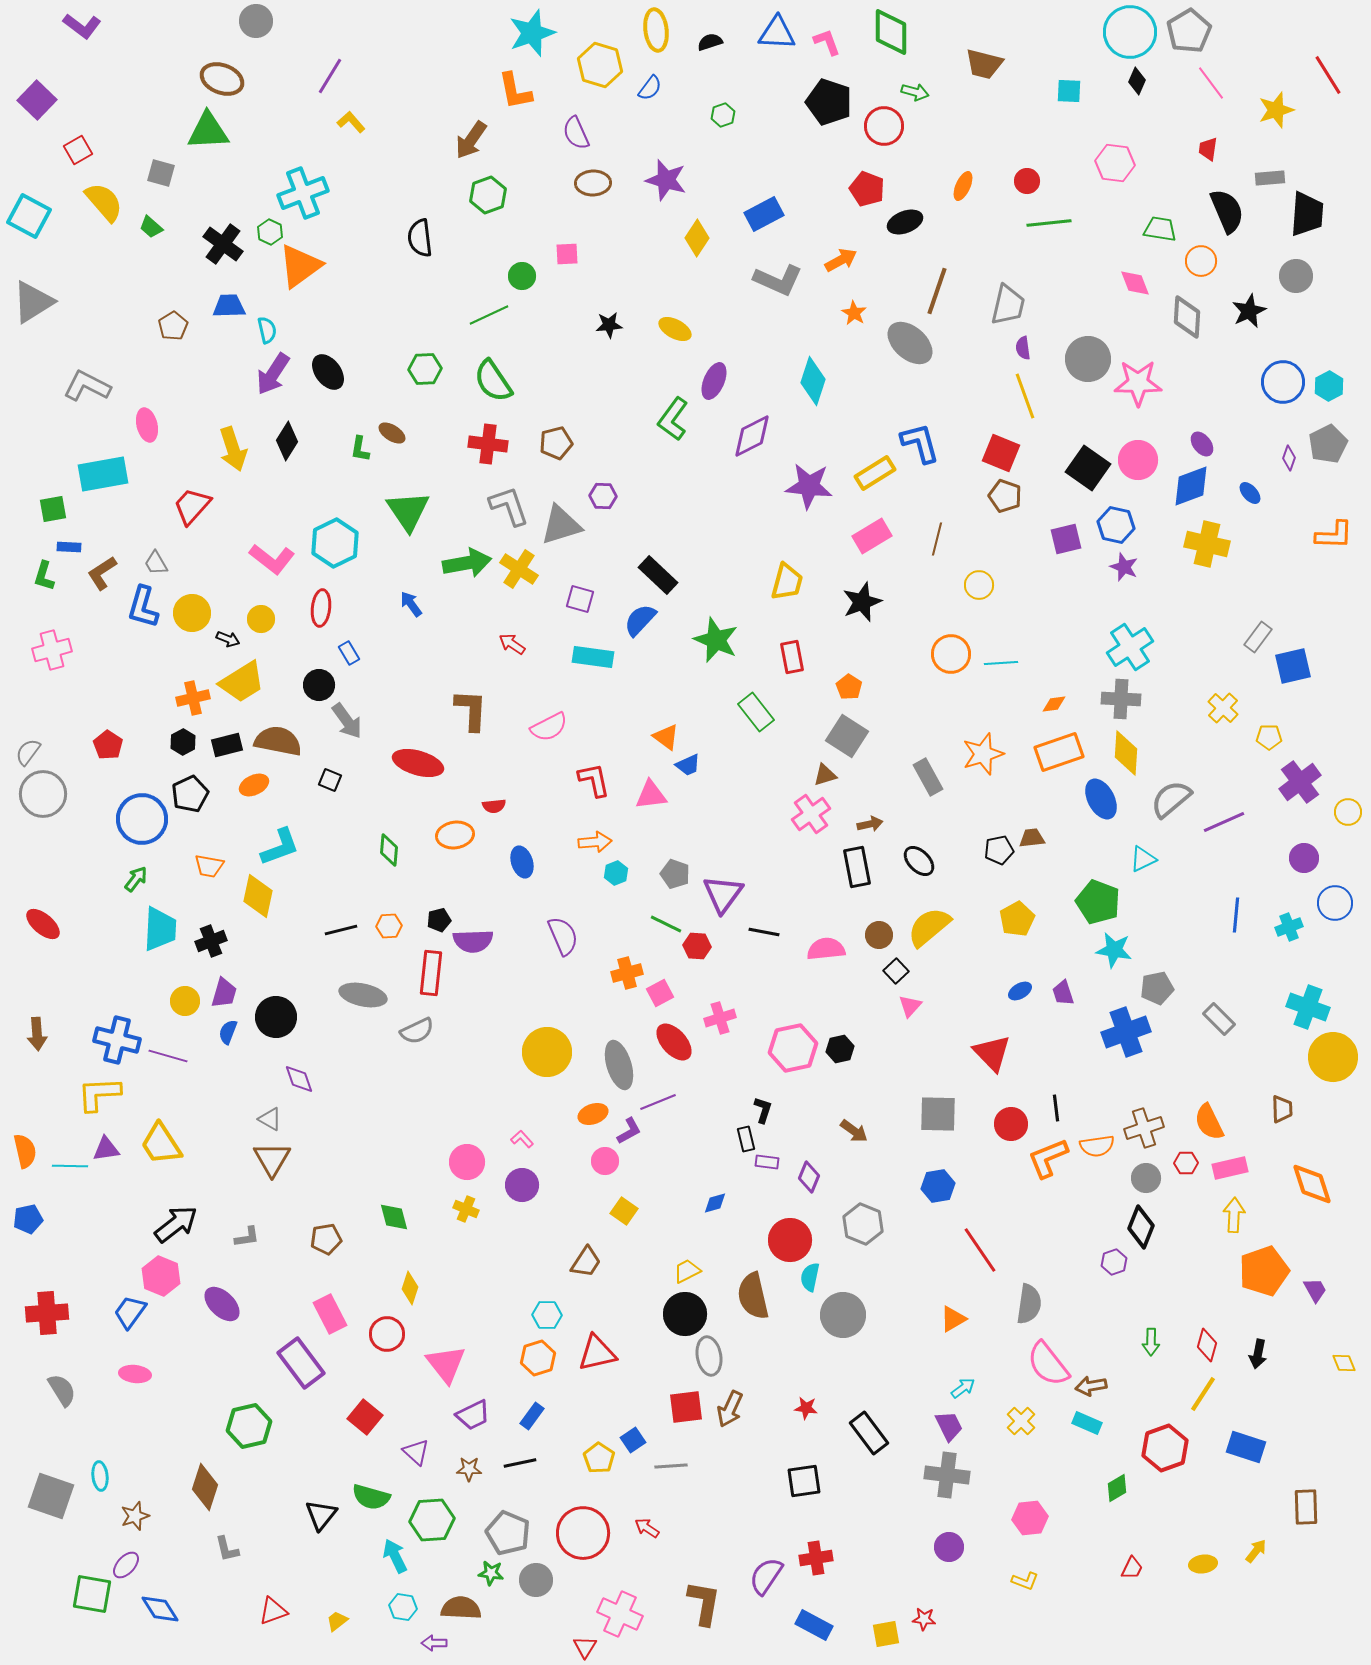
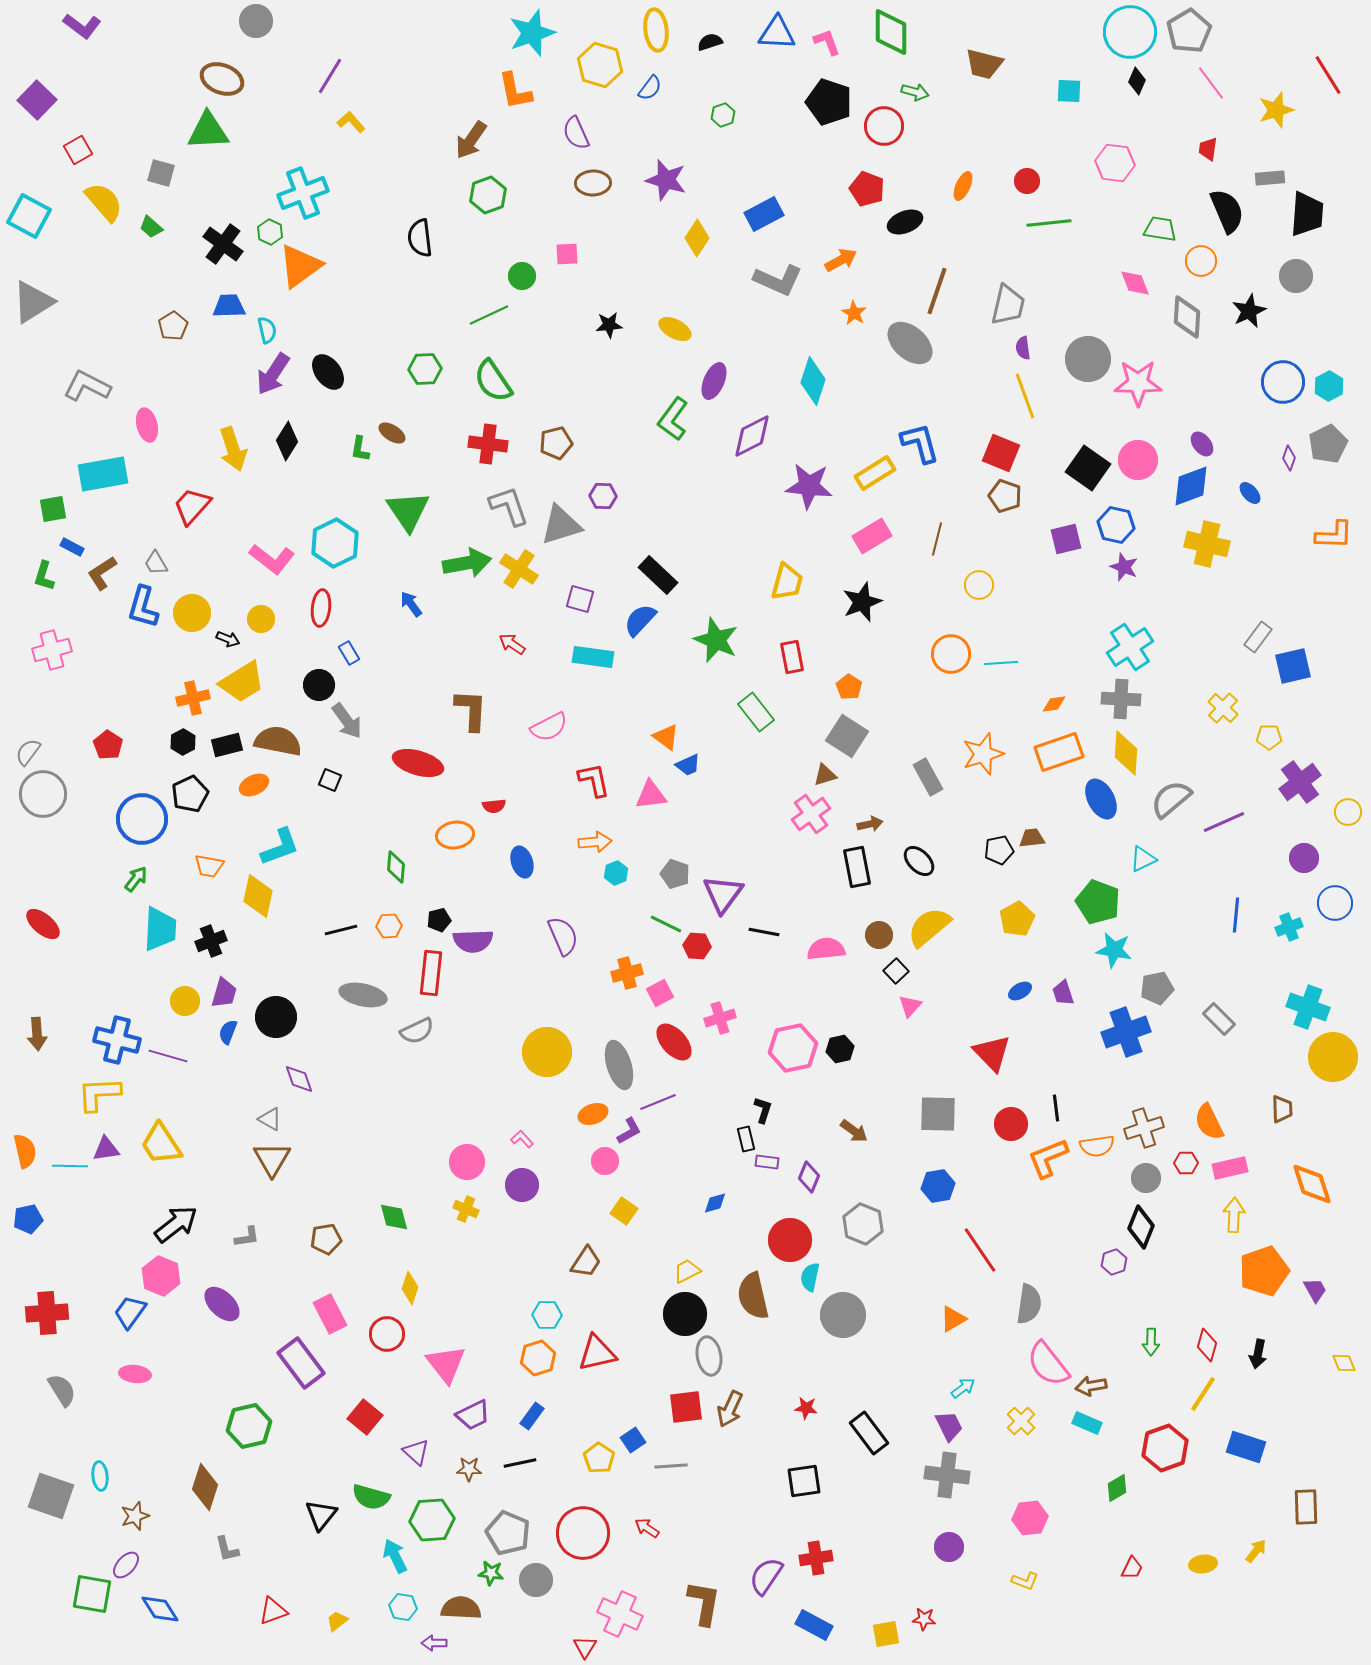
blue rectangle at (69, 547): moved 3 px right; rotated 25 degrees clockwise
green diamond at (389, 850): moved 7 px right, 17 px down
